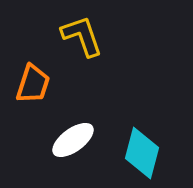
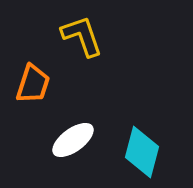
cyan diamond: moved 1 px up
